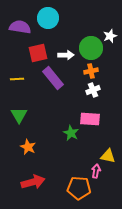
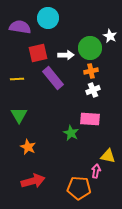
white star: rotated 24 degrees counterclockwise
green circle: moved 1 px left
red arrow: moved 1 px up
